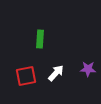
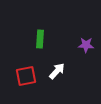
purple star: moved 2 px left, 24 px up
white arrow: moved 1 px right, 2 px up
